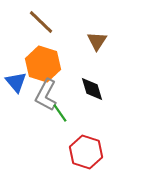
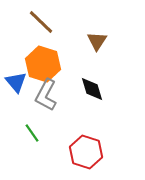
green line: moved 28 px left, 20 px down
